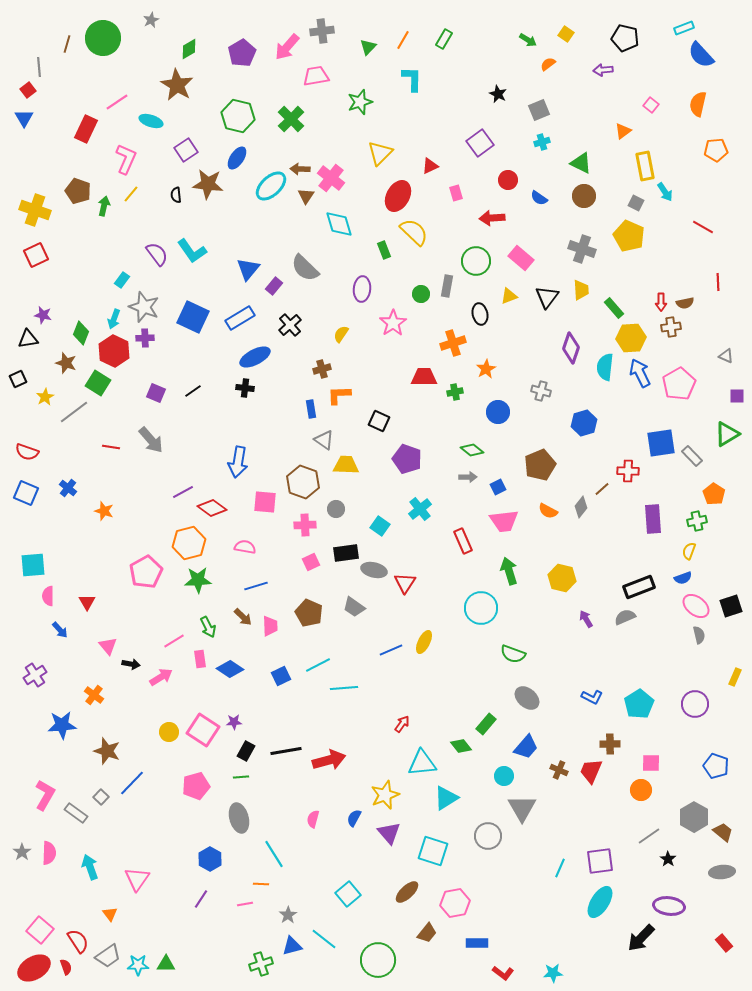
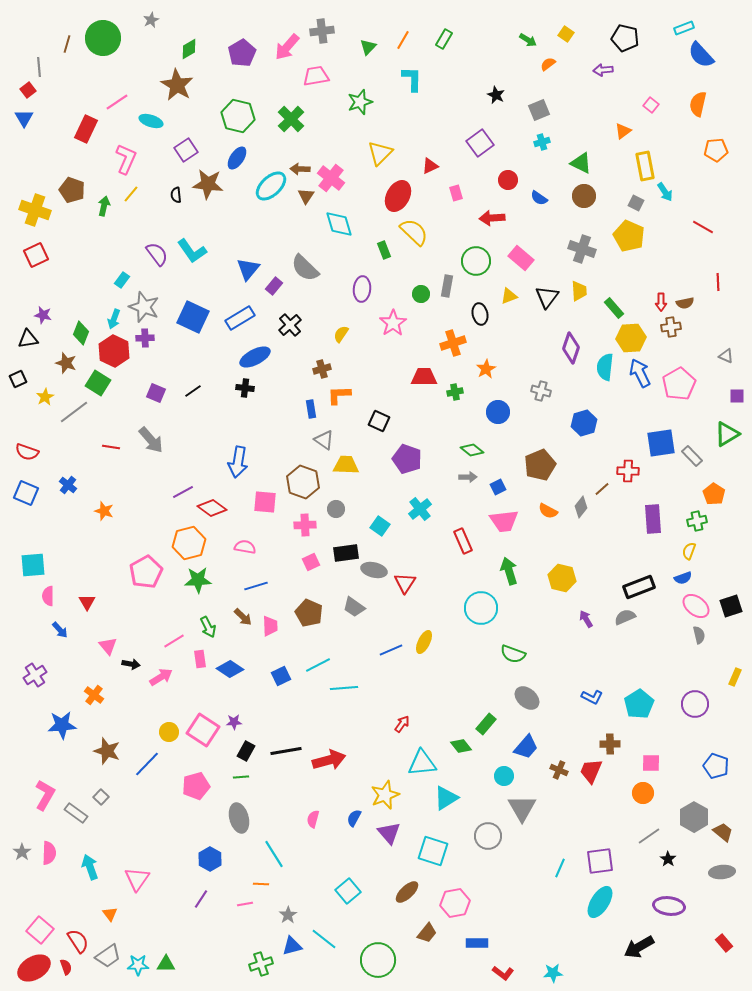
black star at (498, 94): moved 2 px left, 1 px down
brown pentagon at (78, 191): moved 6 px left, 1 px up
yellow trapezoid at (581, 290): moved 2 px left, 1 px down
blue cross at (68, 488): moved 3 px up
blue line at (132, 783): moved 15 px right, 19 px up
orange circle at (641, 790): moved 2 px right, 3 px down
cyan square at (348, 894): moved 3 px up
black arrow at (641, 938): moved 2 px left, 9 px down; rotated 16 degrees clockwise
